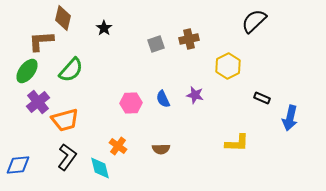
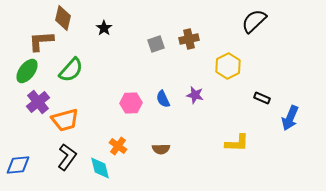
blue arrow: rotated 10 degrees clockwise
